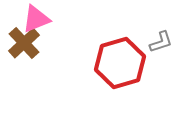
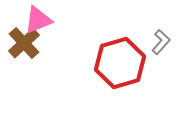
pink triangle: moved 2 px right, 1 px down
gray L-shape: rotated 30 degrees counterclockwise
